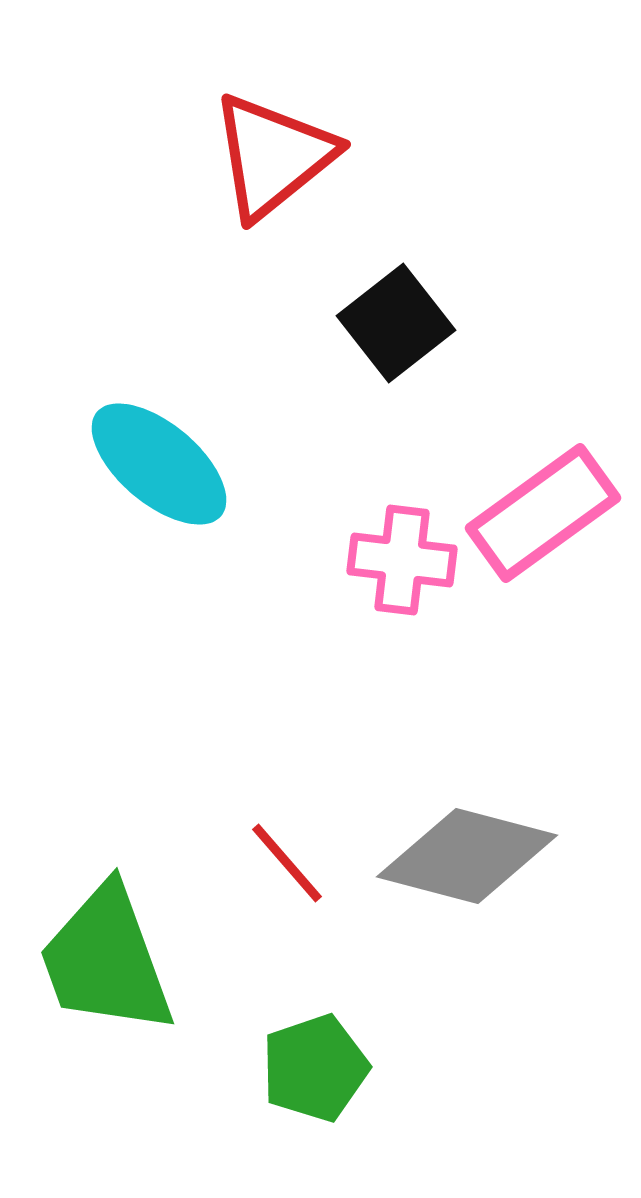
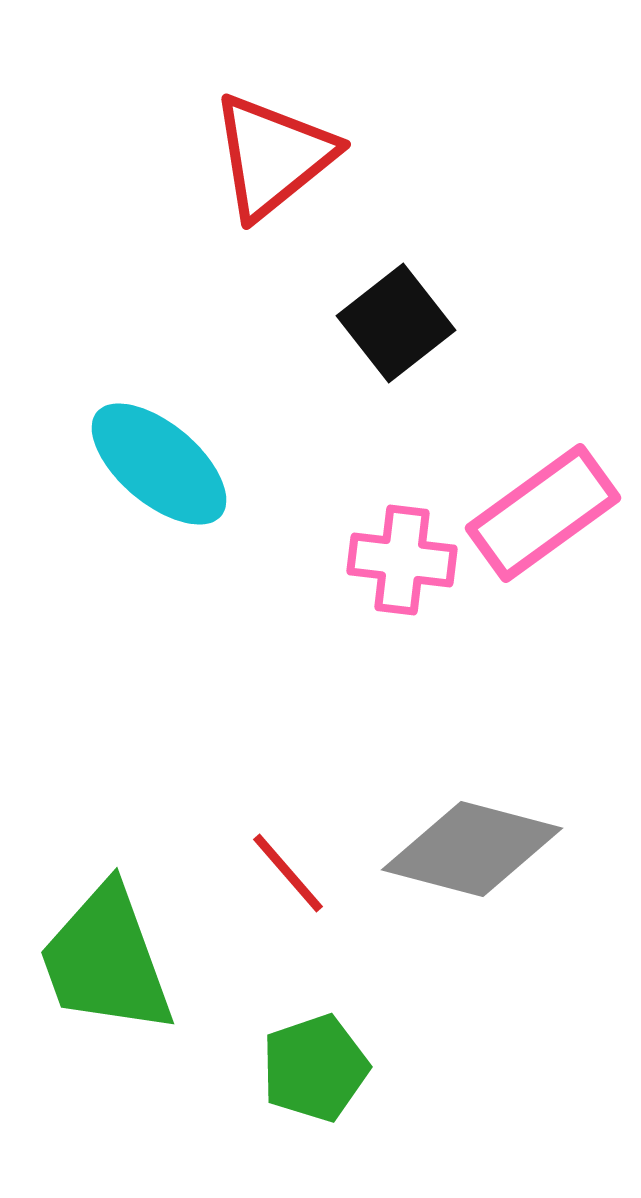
gray diamond: moved 5 px right, 7 px up
red line: moved 1 px right, 10 px down
